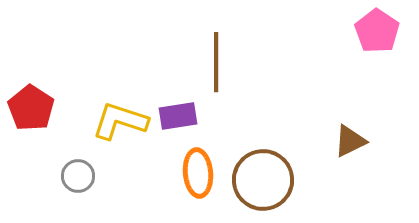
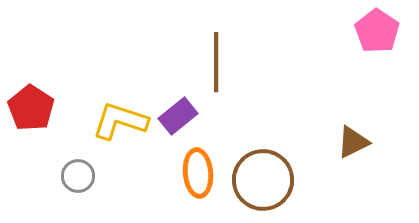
purple rectangle: rotated 30 degrees counterclockwise
brown triangle: moved 3 px right, 1 px down
